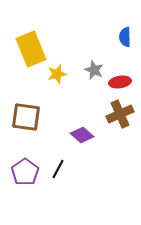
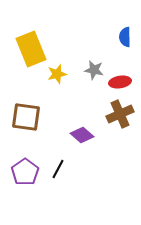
gray star: rotated 12 degrees counterclockwise
